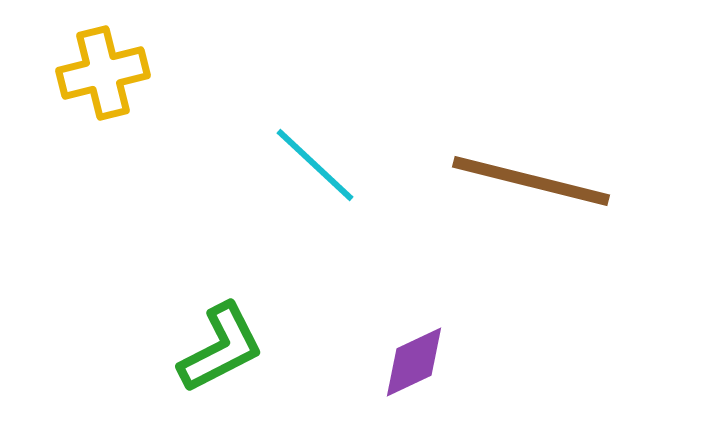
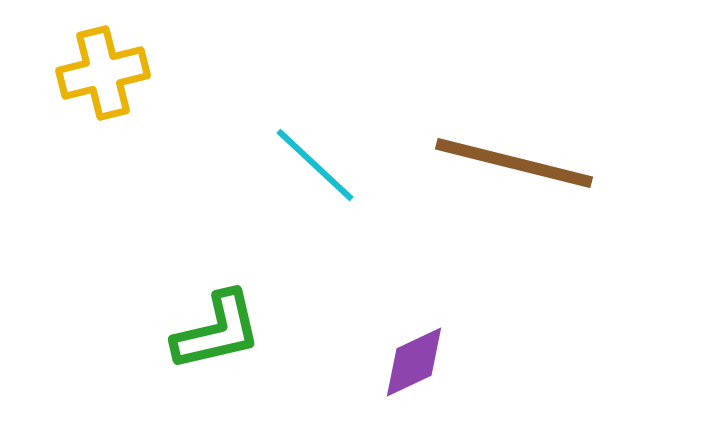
brown line: moved 17 px left, 18 px up
green L-shape: moved 4 px left, 17 px up; rotated 14 degrees clockwise
